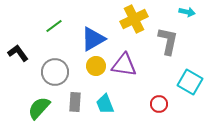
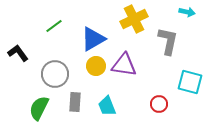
gray circle: moved 2 px down
cyan square: rotated 15 degrees counterclockwise
cyan trapezoid: moved 2 px right, 2 px down
green semicircle: rotated 15 degrees counterclockwise
